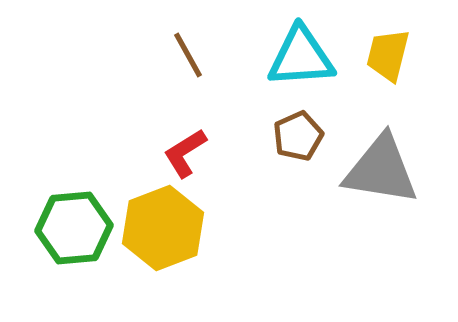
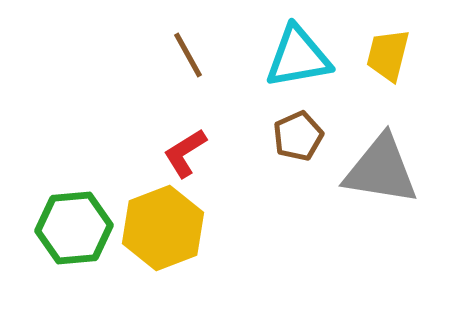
cyan triangle: moved 3 px left; rotated 6 degrees counterclockwise
